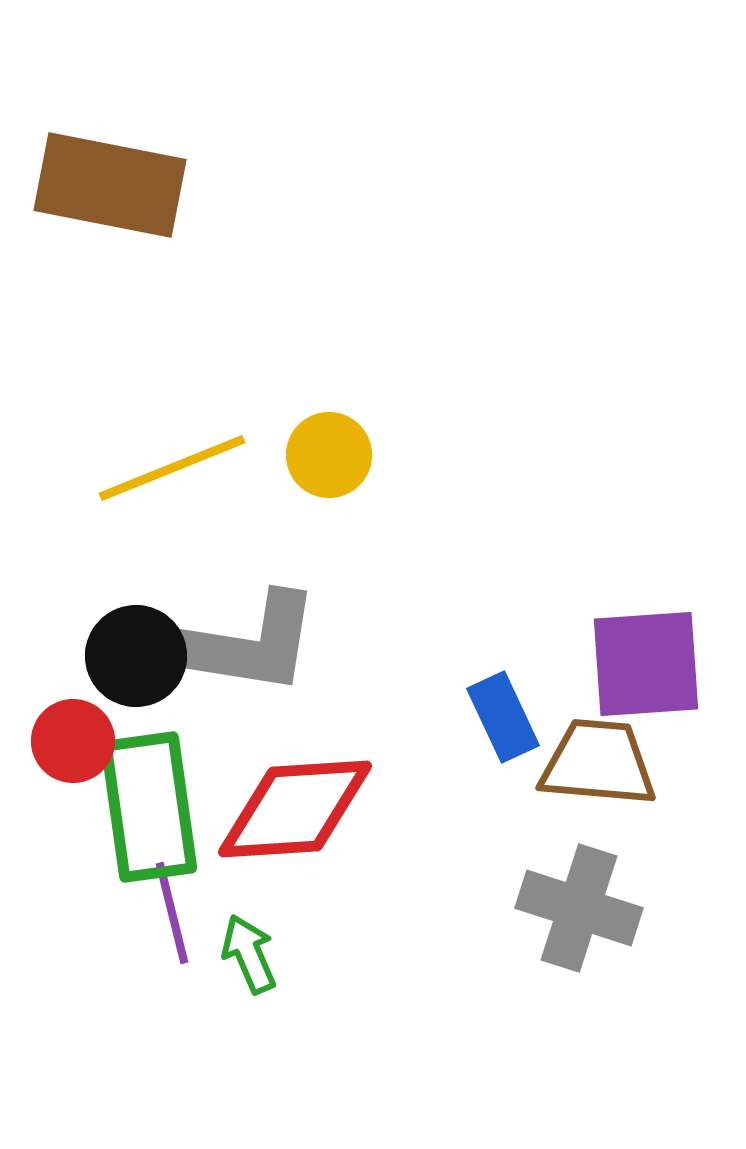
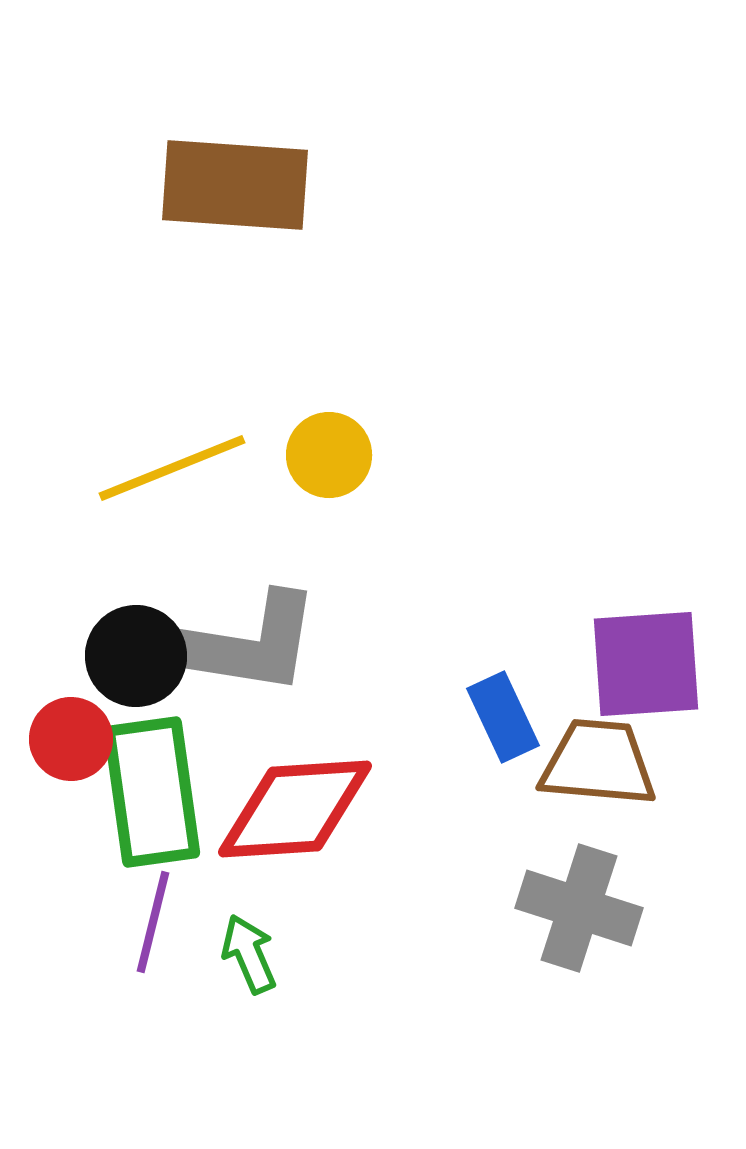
brown rectangle: moved 125 px right; rotated 7 degrees counterclockwise
red circle: moved 2 px left, 2 px up
green rectangle: moved 3 px right, 15 px up
purple line: moved 19 px left, 9 px down; rotated 28 degrees clockwise
